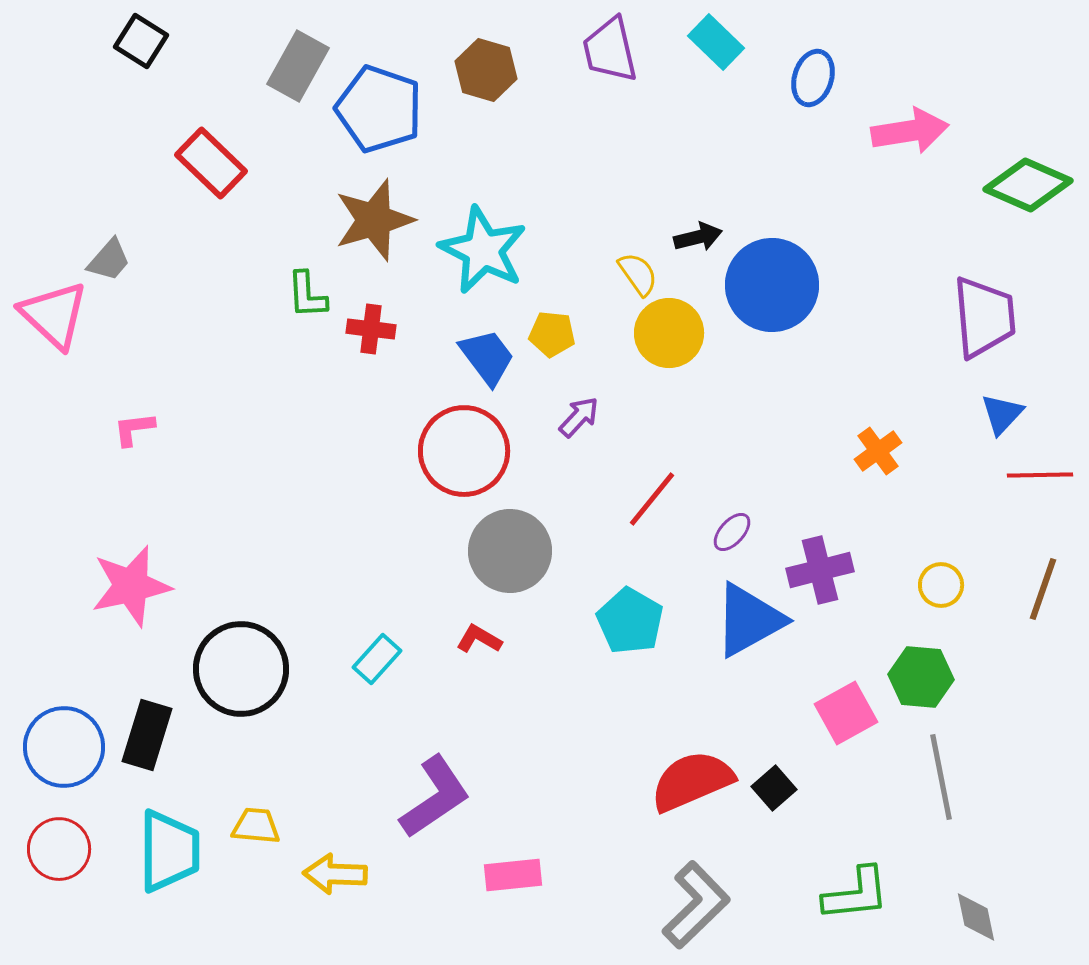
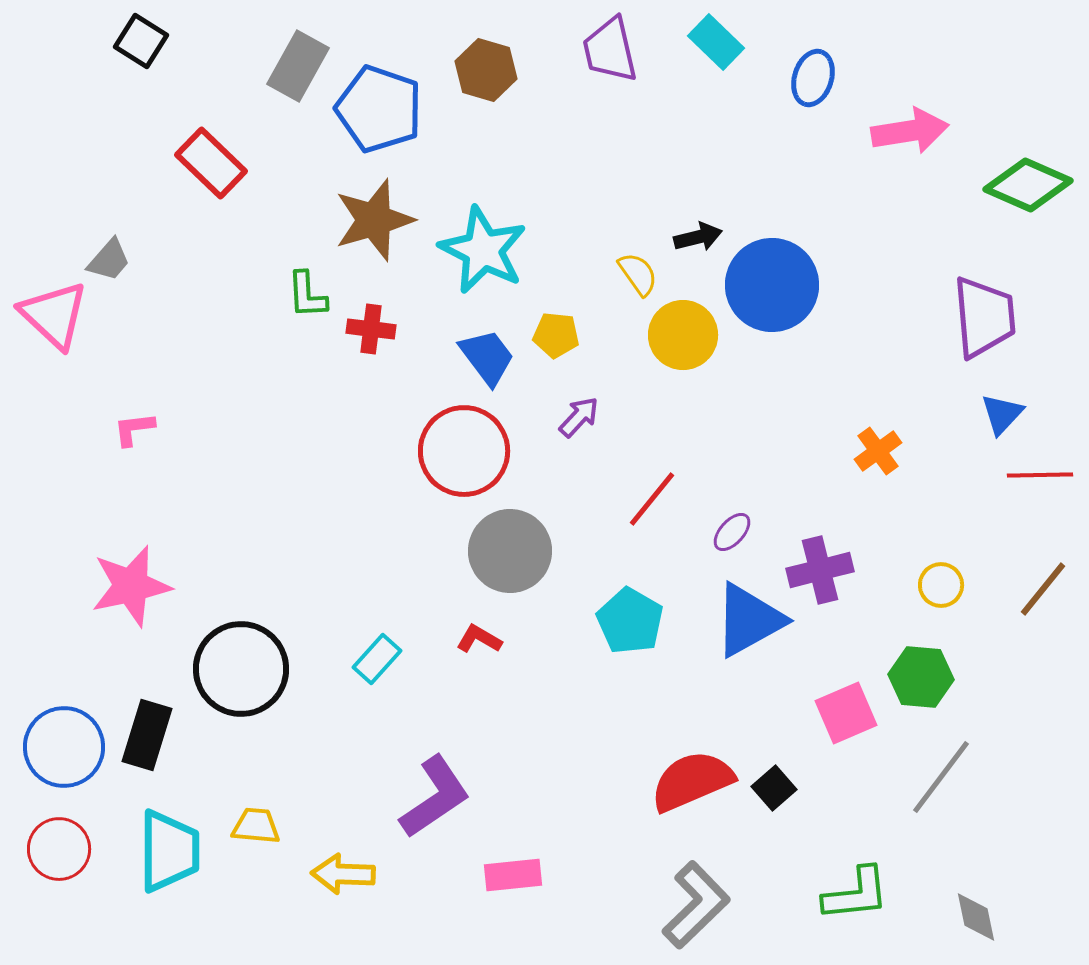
yellow circle at (669, 333): moved 14 px right, 2 px down
yellow pentagon at (552, 334): moved 4 px right, 1 px down
brown line at (1043, 589): rotated 20 degrees clockwise
pink square at (846, 713): rotated 6 degrees clockwise
gray line at (941, 777): rotated 48 degrees clockwise
yellow arrow at (335, 874): moved 8 px right
